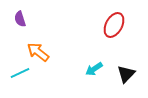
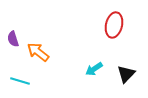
purple semicircle: moved 7 px left, 20 px down
red ellipse: rotated 15 degrees counterclockwise
cyan line: moved 8 px down; rotated 42 degrees clockwise
